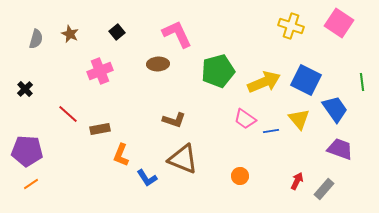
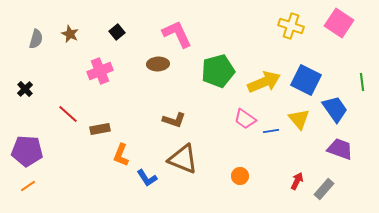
orange line: moved 3 px left, 2 px down
